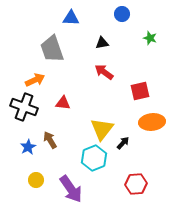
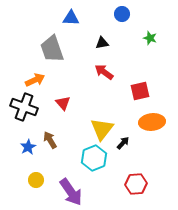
red triangle: rotated 42 degrees clockwise
purple arrow: moved 3 px down
